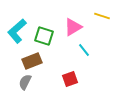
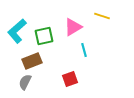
green square: rotated 30 degrees counterclockwise
cyan line: rotated 24 degrees clockwise
